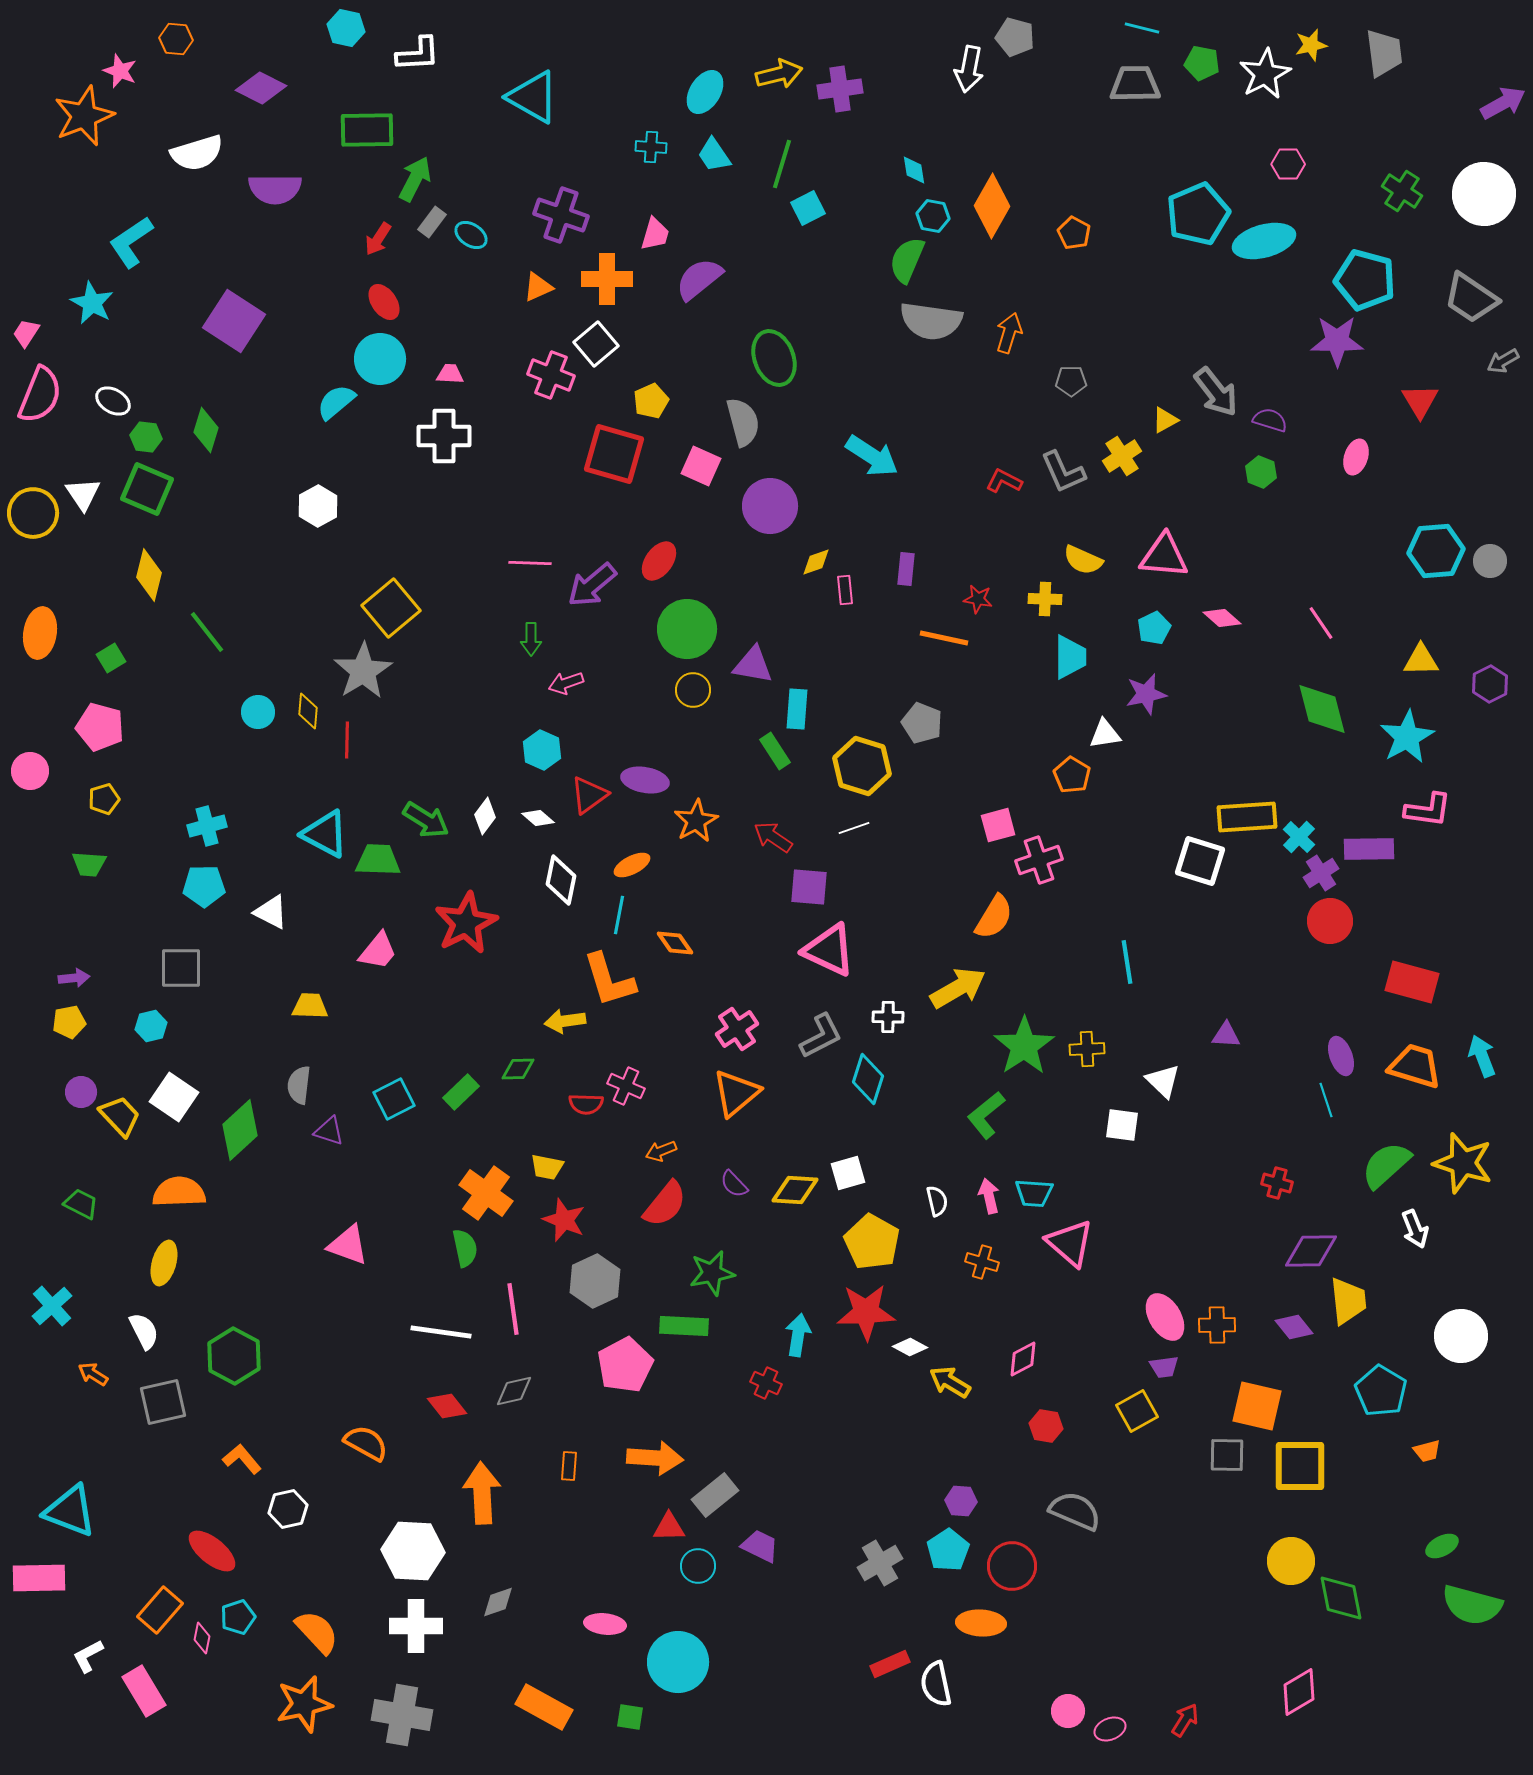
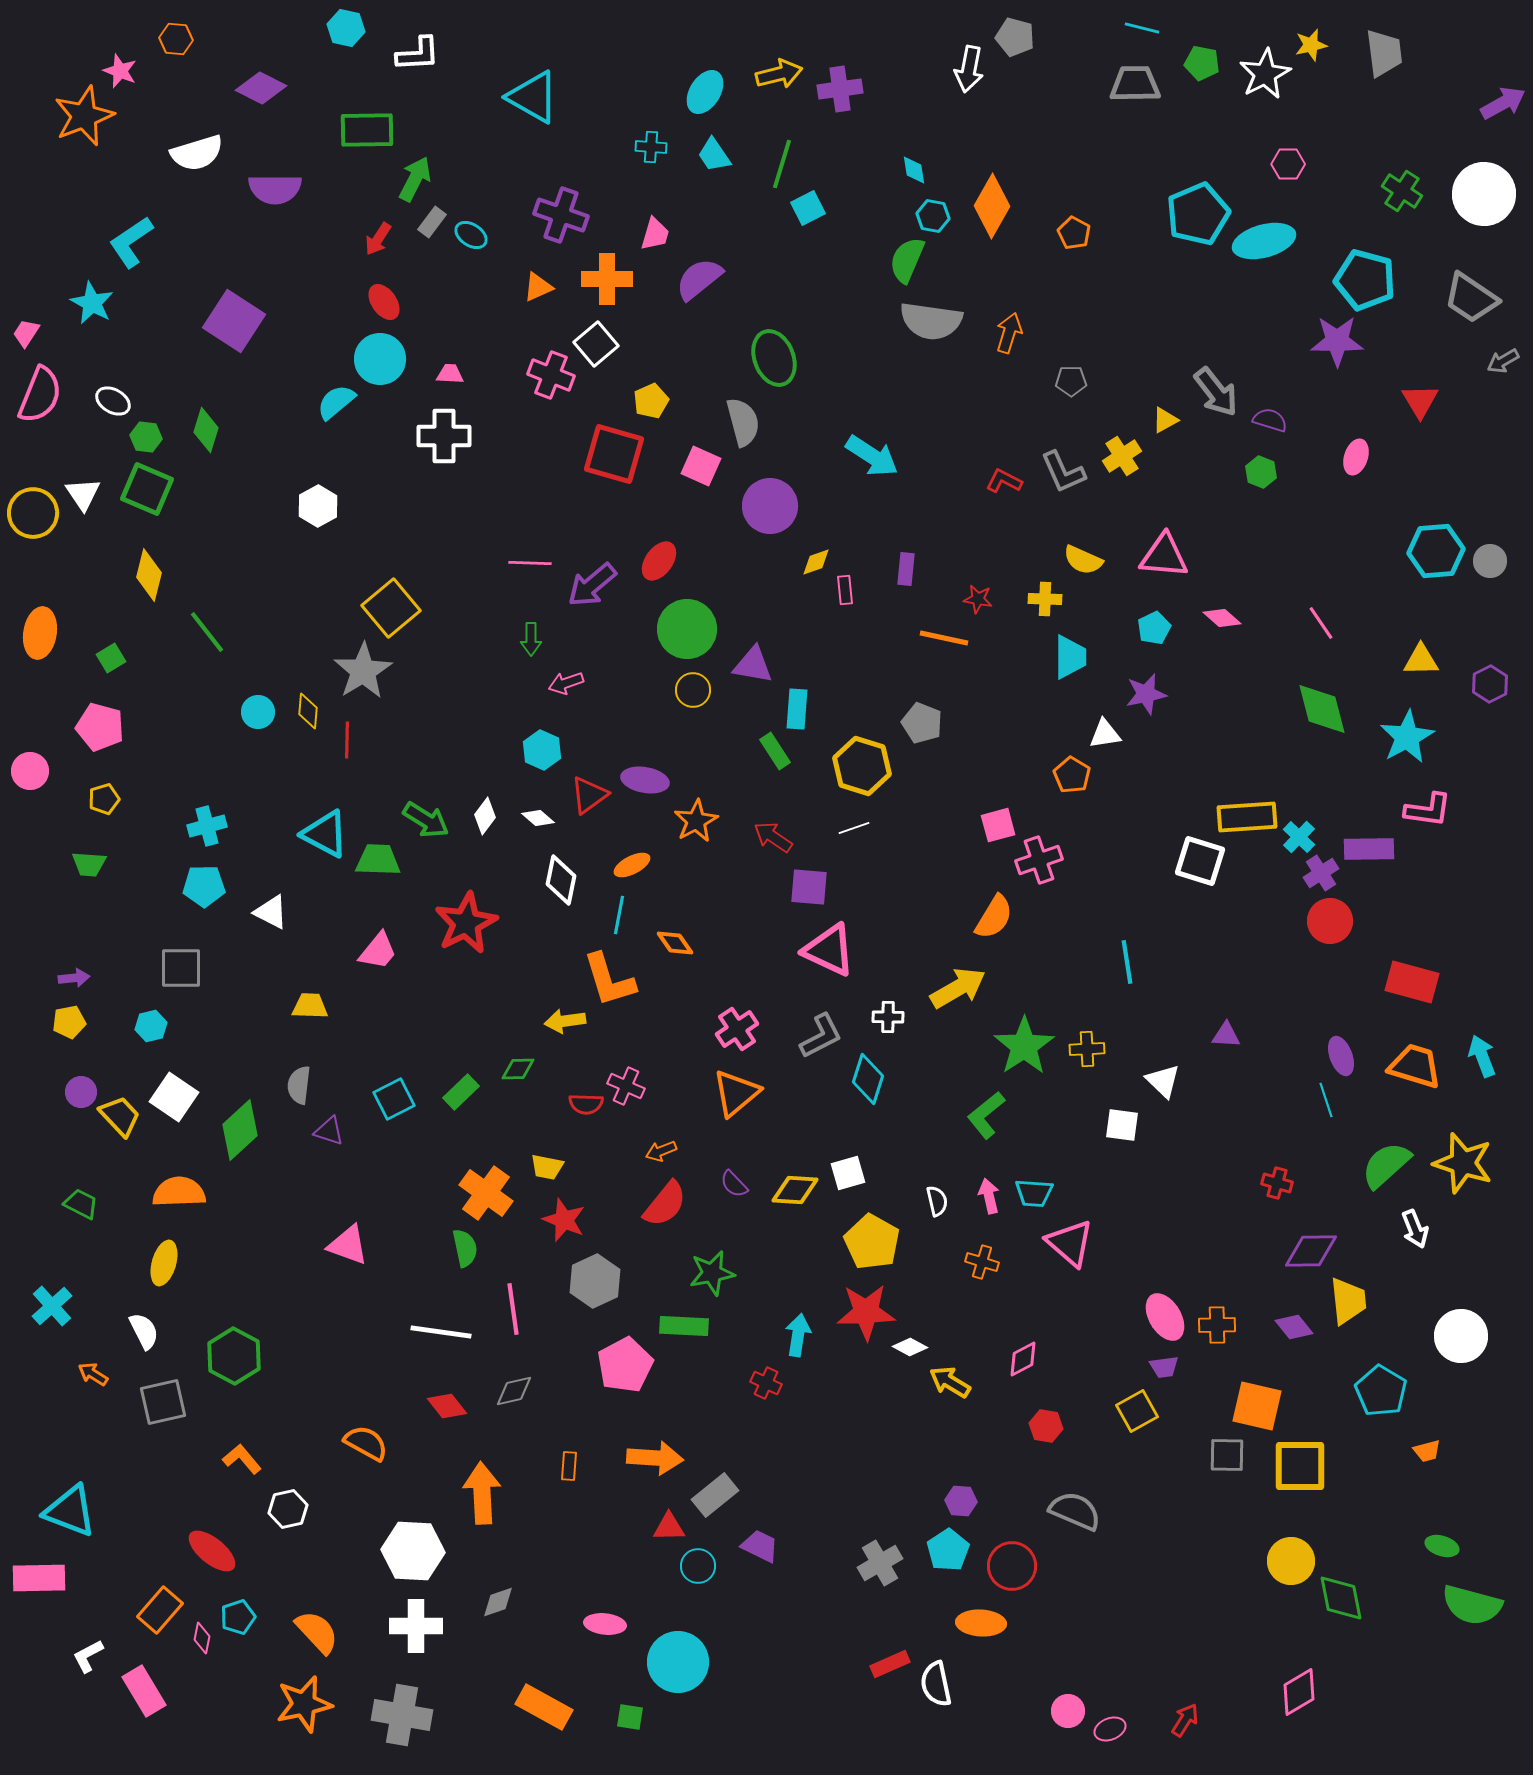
green ellipse at (1442, 1546): rotated 44 degrees clockwise
